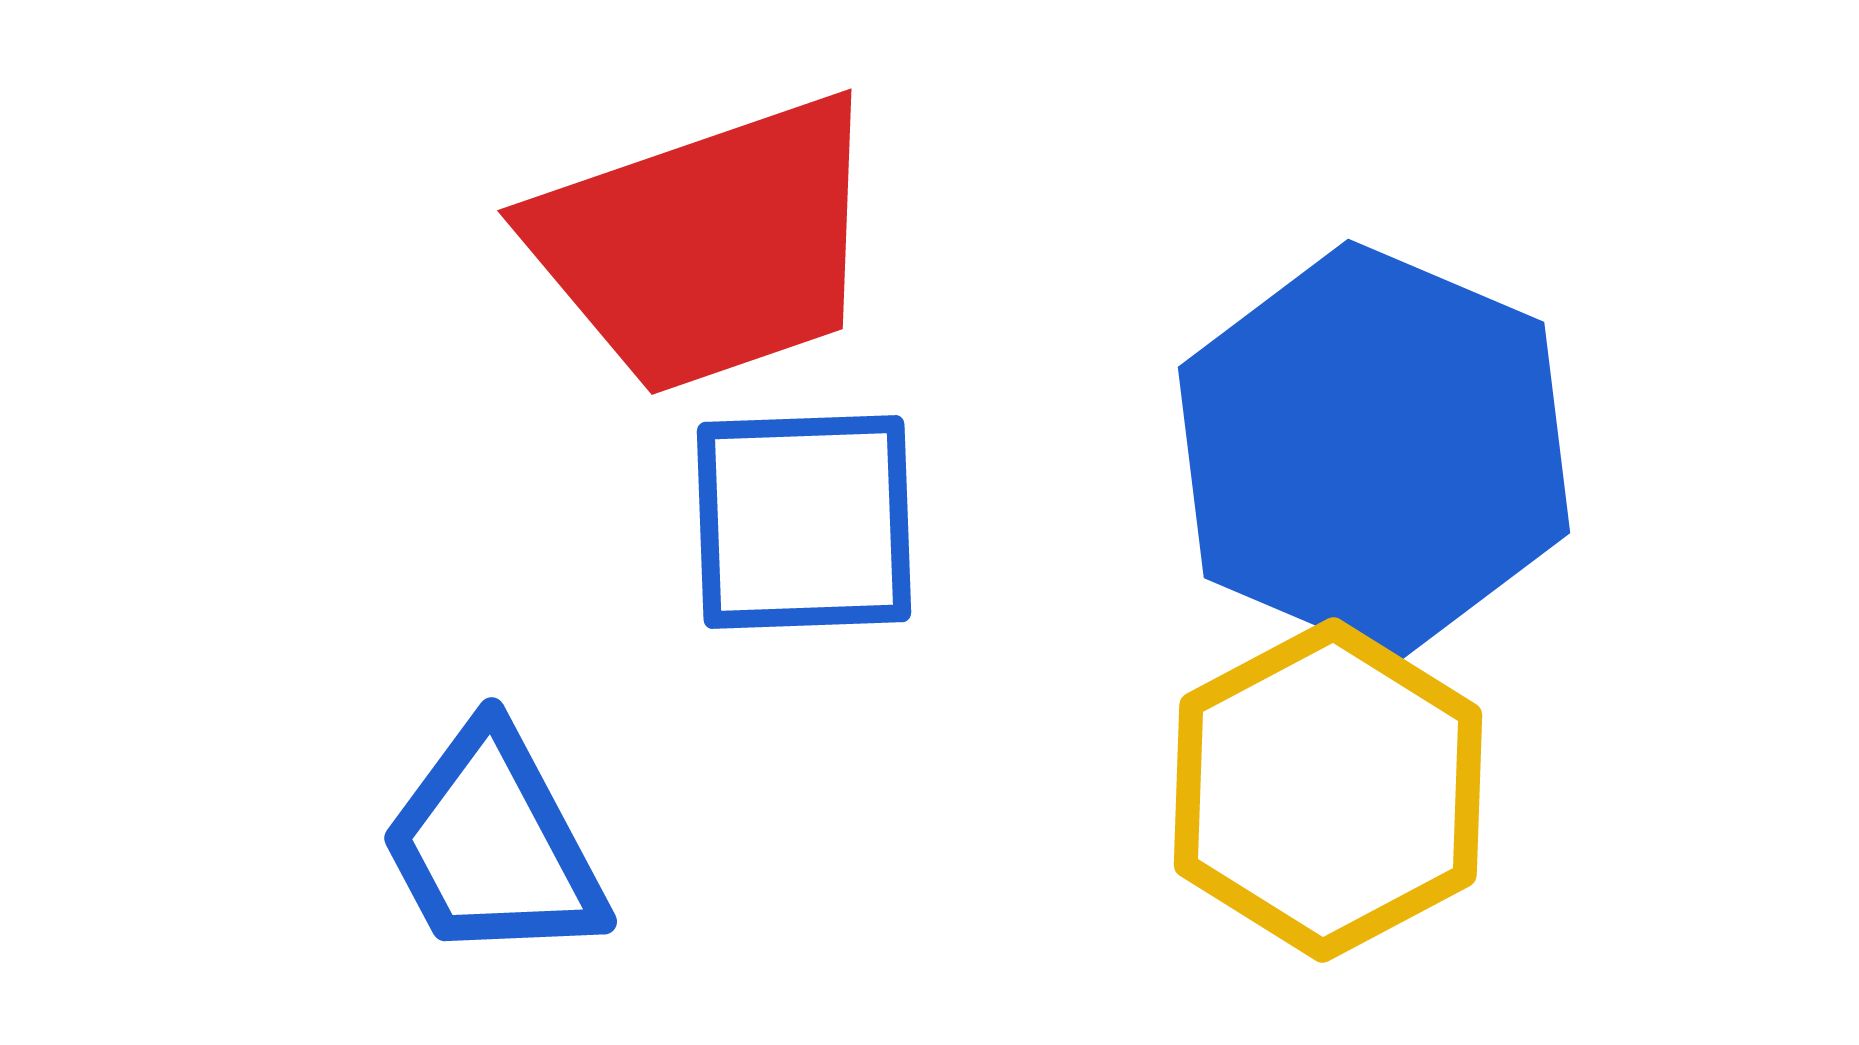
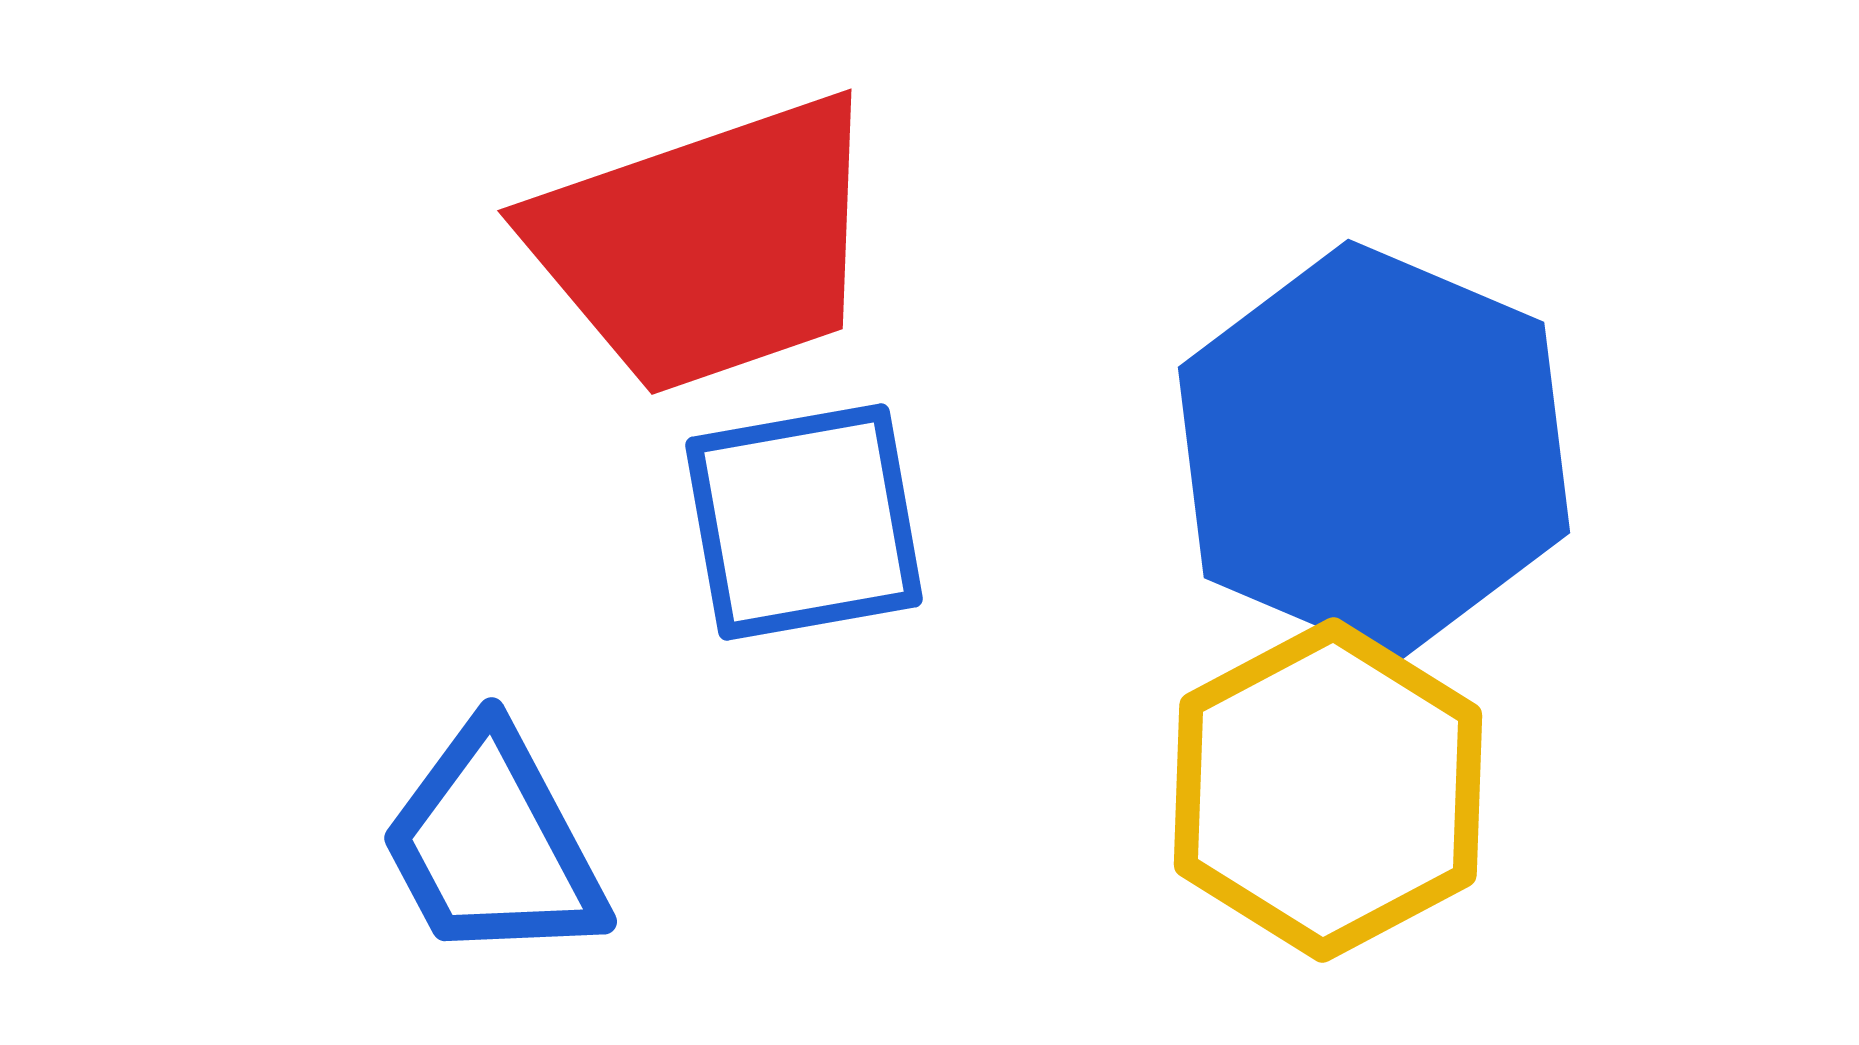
blue square: rotated 8 degrees counterclockwise
